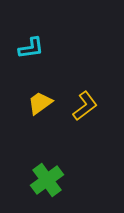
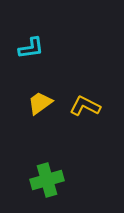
yellow L-shape: rotated 116 degrees counterclockwise
green cross: rotated 20 degrees clockwise
